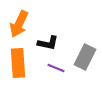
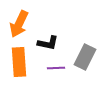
orange rectangle: moved 1 px right, 1 px up
purple line: rotated 24 degrees counterclockwise
